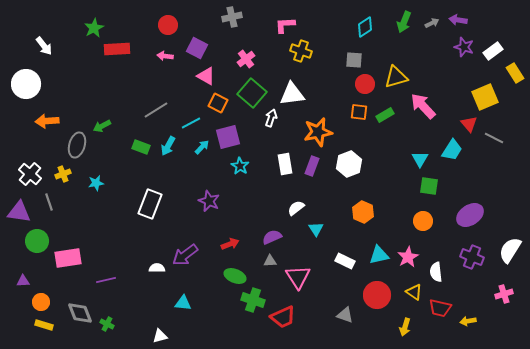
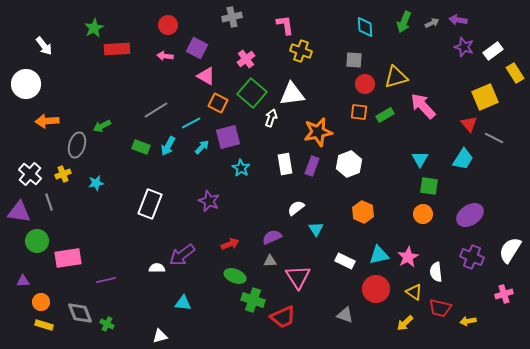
pink L-shape at (285, 25): rotated 85 degrees clockwise
cyan diamond at (365, 27): rotated 60 degrees counterclockwise
cyan trapezoid at (452, 150): moved 11 px right, 9 px down
cyan star at (240, 166): moved 1 px right, 2 px down
orange circle at (423, 221): moved 7 px up
purple arrow at (185, 255): moved 3 px left
red circle at (377, 295): moved 1 px left, 6 px up
yellow arrow at (405, 327): moved 4 px up; rotated 30 degrees clockwise
